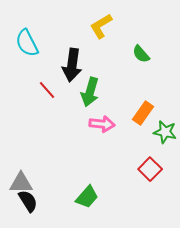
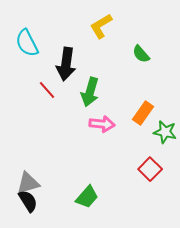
black arrow: moved 6 px left, 1 px up
gray triangle: moved 7 px right; rotated 15 degrees counterclockwise
